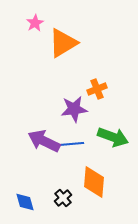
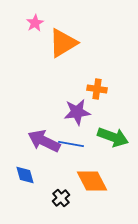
orange cross: rotated 30 degrees clockwise
purple star: moved 3 px right, 3 px down
blue line: rotated 15 degrees clockwise
orange diamond: moved 2 px left, 1 px up; rotated 32 degrees counterclockwise
black cross: moved 2 px left
blue diamond: moved 27 px up
